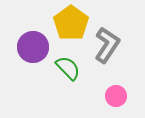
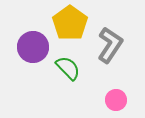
yellow pentagon: moved 1 px left
gray L-shape: moved 3 px right
pink circle: moved 4 px down
